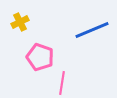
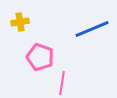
yellow cross: rotated 18 degrees clockwise
blue line: moved 1 px up
